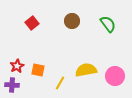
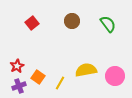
orange square: moved 7 px down; rotated 24 degrees clockwise
purple cross: moved 7 px right, 1 px down; rotated 24 degrees counterclockwise
